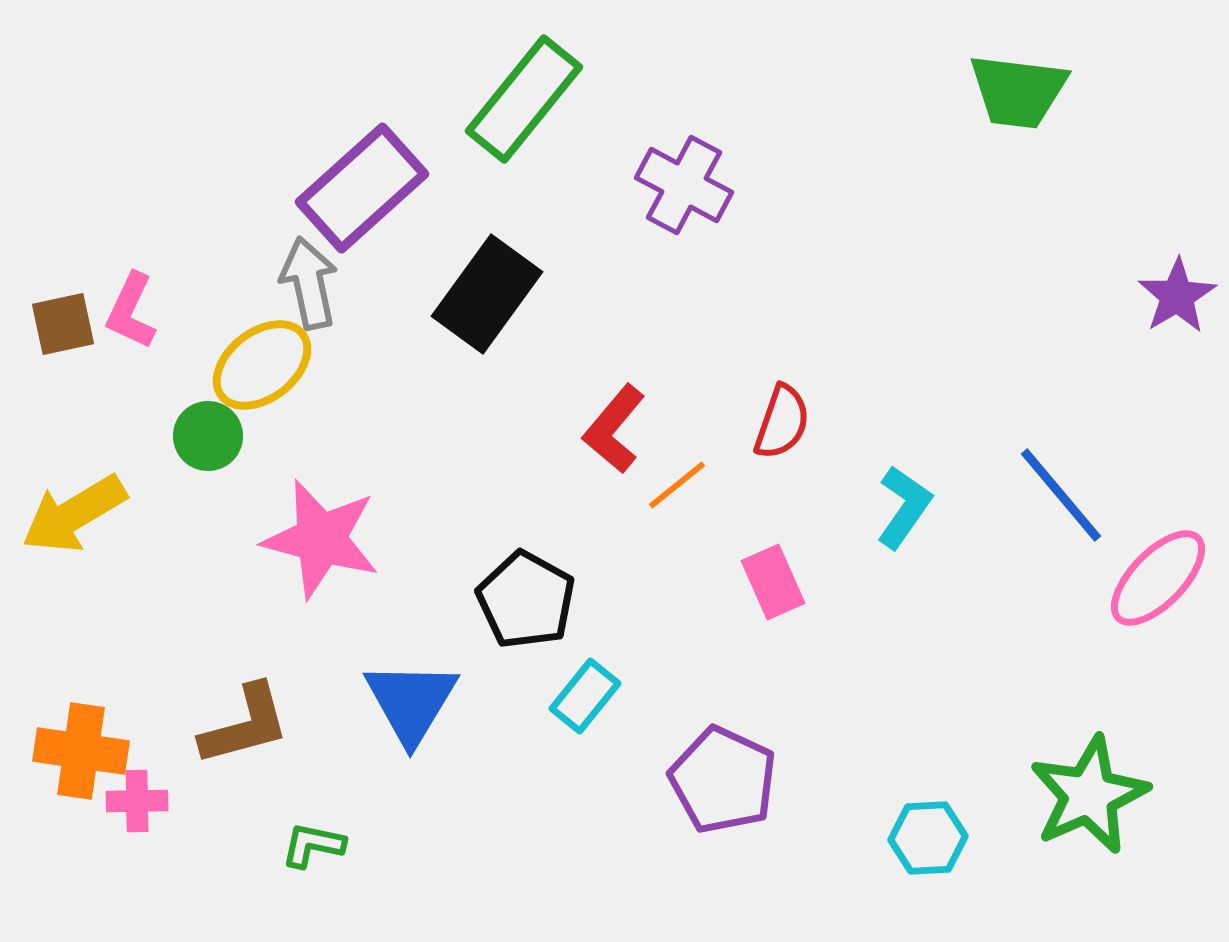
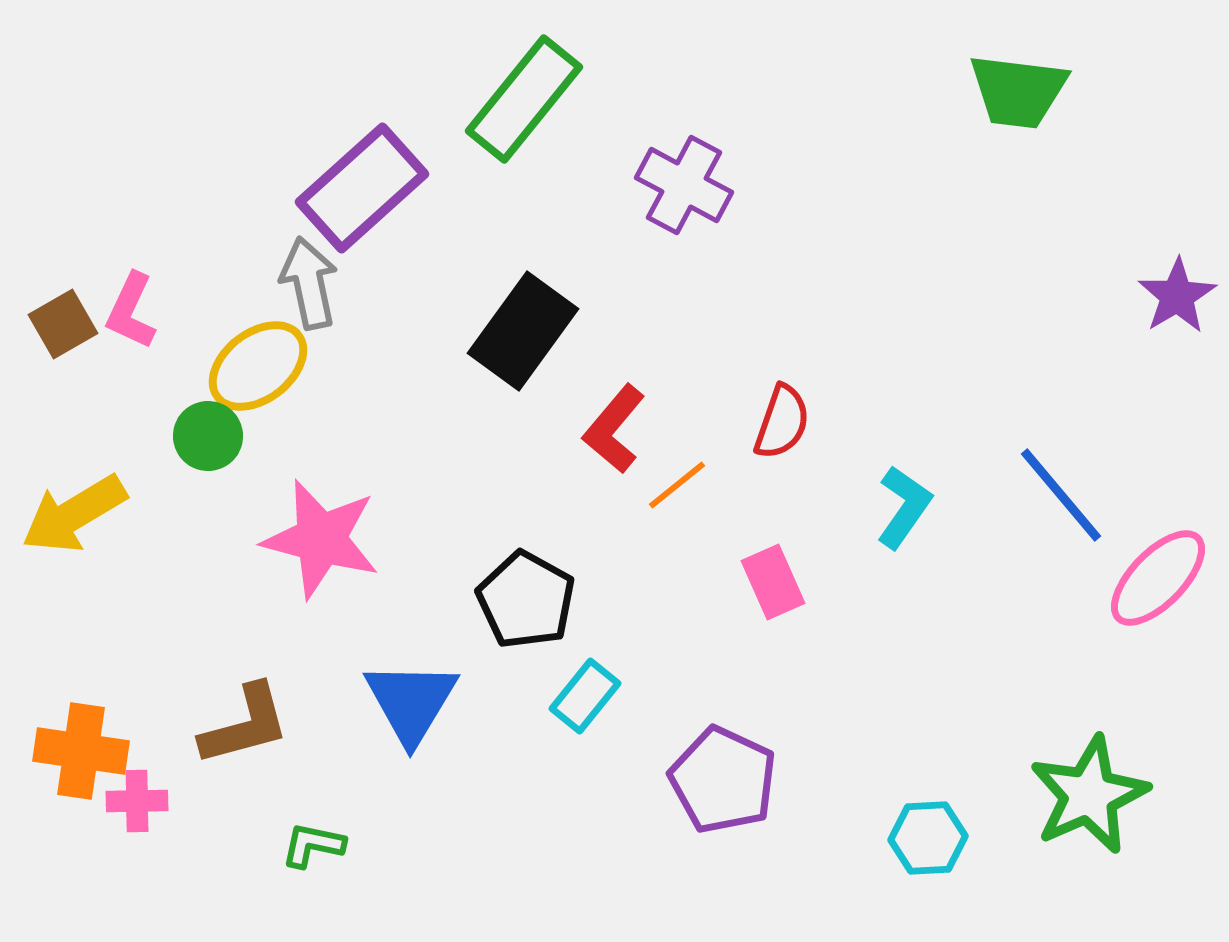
black rectangle: moved 36 px right, 37 px down
brown square: rotated 18 degrees counterclockwise
yellow ellipse: moved 4 px left, 1 px down
